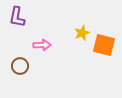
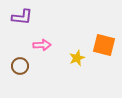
purple L-shape: moved 5 px right; rotated 95 degrees counterclockwise
yellow star: moved 5 px left, 25 px down
